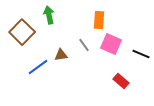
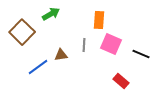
green arrow: moved 2 px right, 1 px up; rotated 72 degrees clockwise
gray line: rotated 40 degrees clockwise
